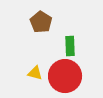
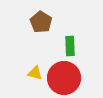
red circle: moved 1 px left, 2 px down
